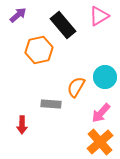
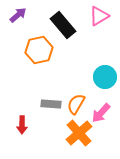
orange semicircle: moved 17 px down
orange cross: moved 21 px left, 9 px up
